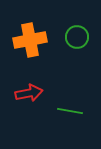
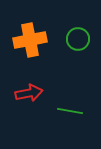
green circle: moved 1 px right, 2 px down
